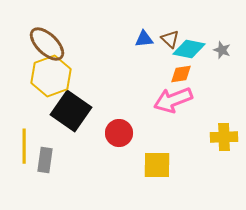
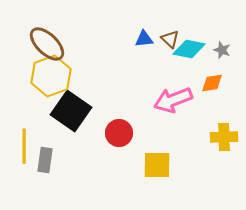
orange diamond: moved 31 px right, 9 px down
